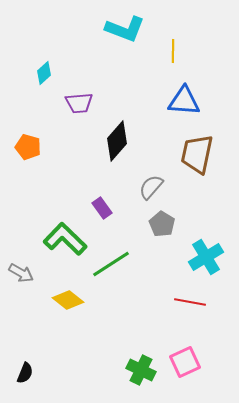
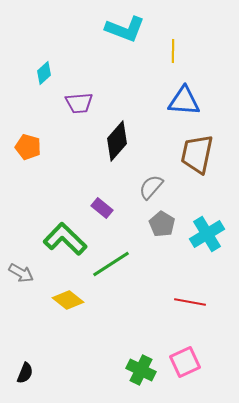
purple rectangle: rotated 15 degrees counterclockwise
cyan cross: moved 1 px right, 23 px up
